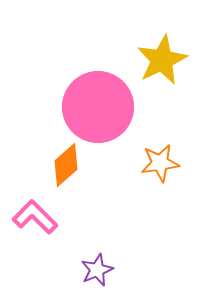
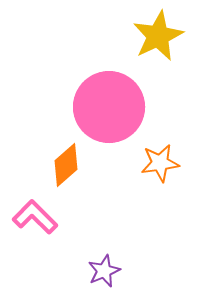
yellow star: moved 4 px left, 24 px up
pink circle: moved 11 px right
purple star: moved 7 px right, 1 px down
